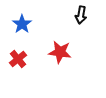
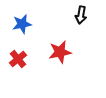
blue star: rotated 24 degrees clockwise
red star: rotated 20 degrees counterclockwise
